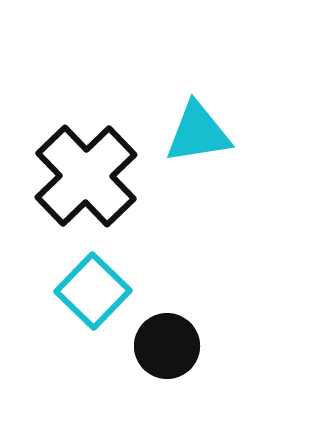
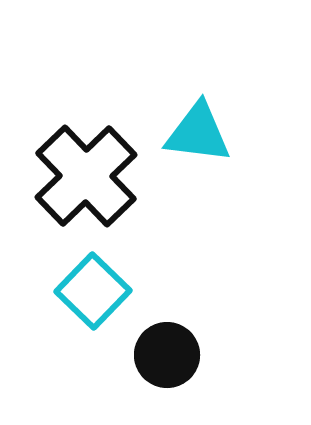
cyan triangle: rotated 16 degrees clockwise
black circle: moved 9 px down
